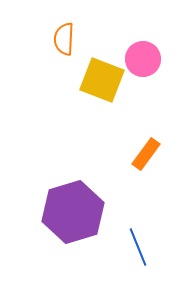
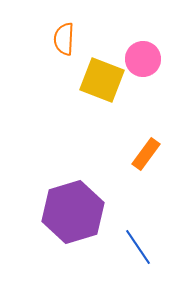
blue line: rotated 12 degrees counterclockwise
